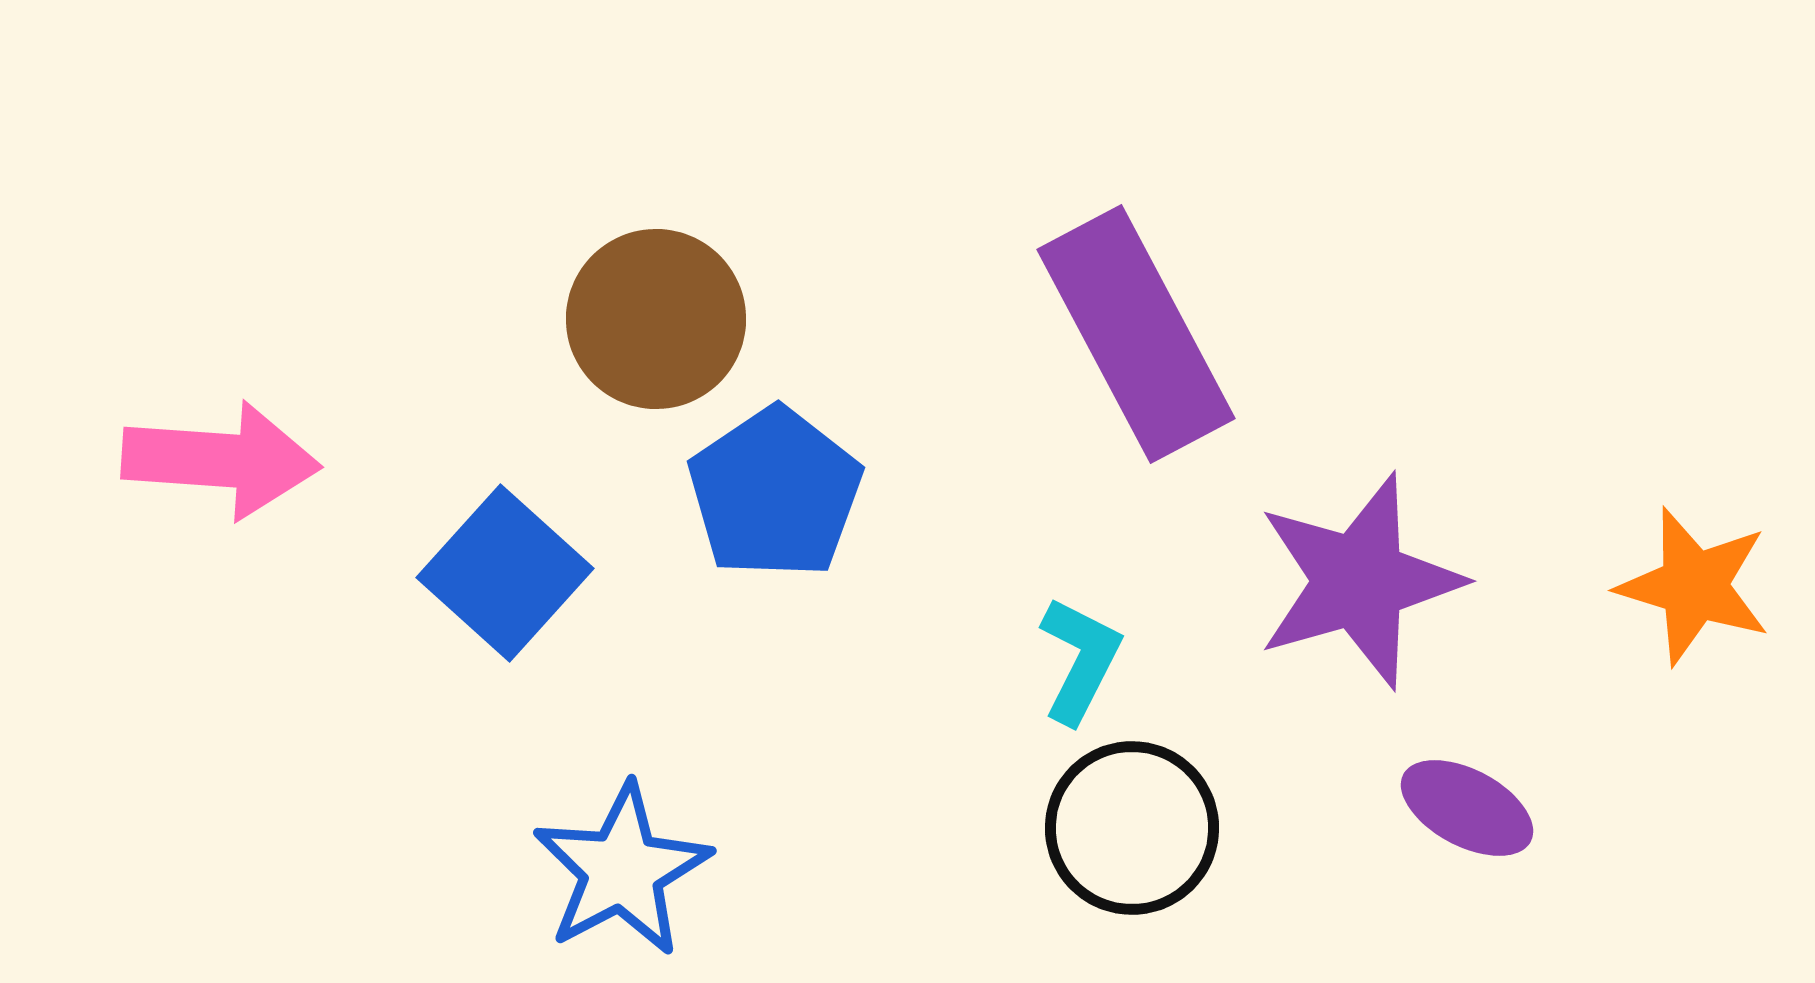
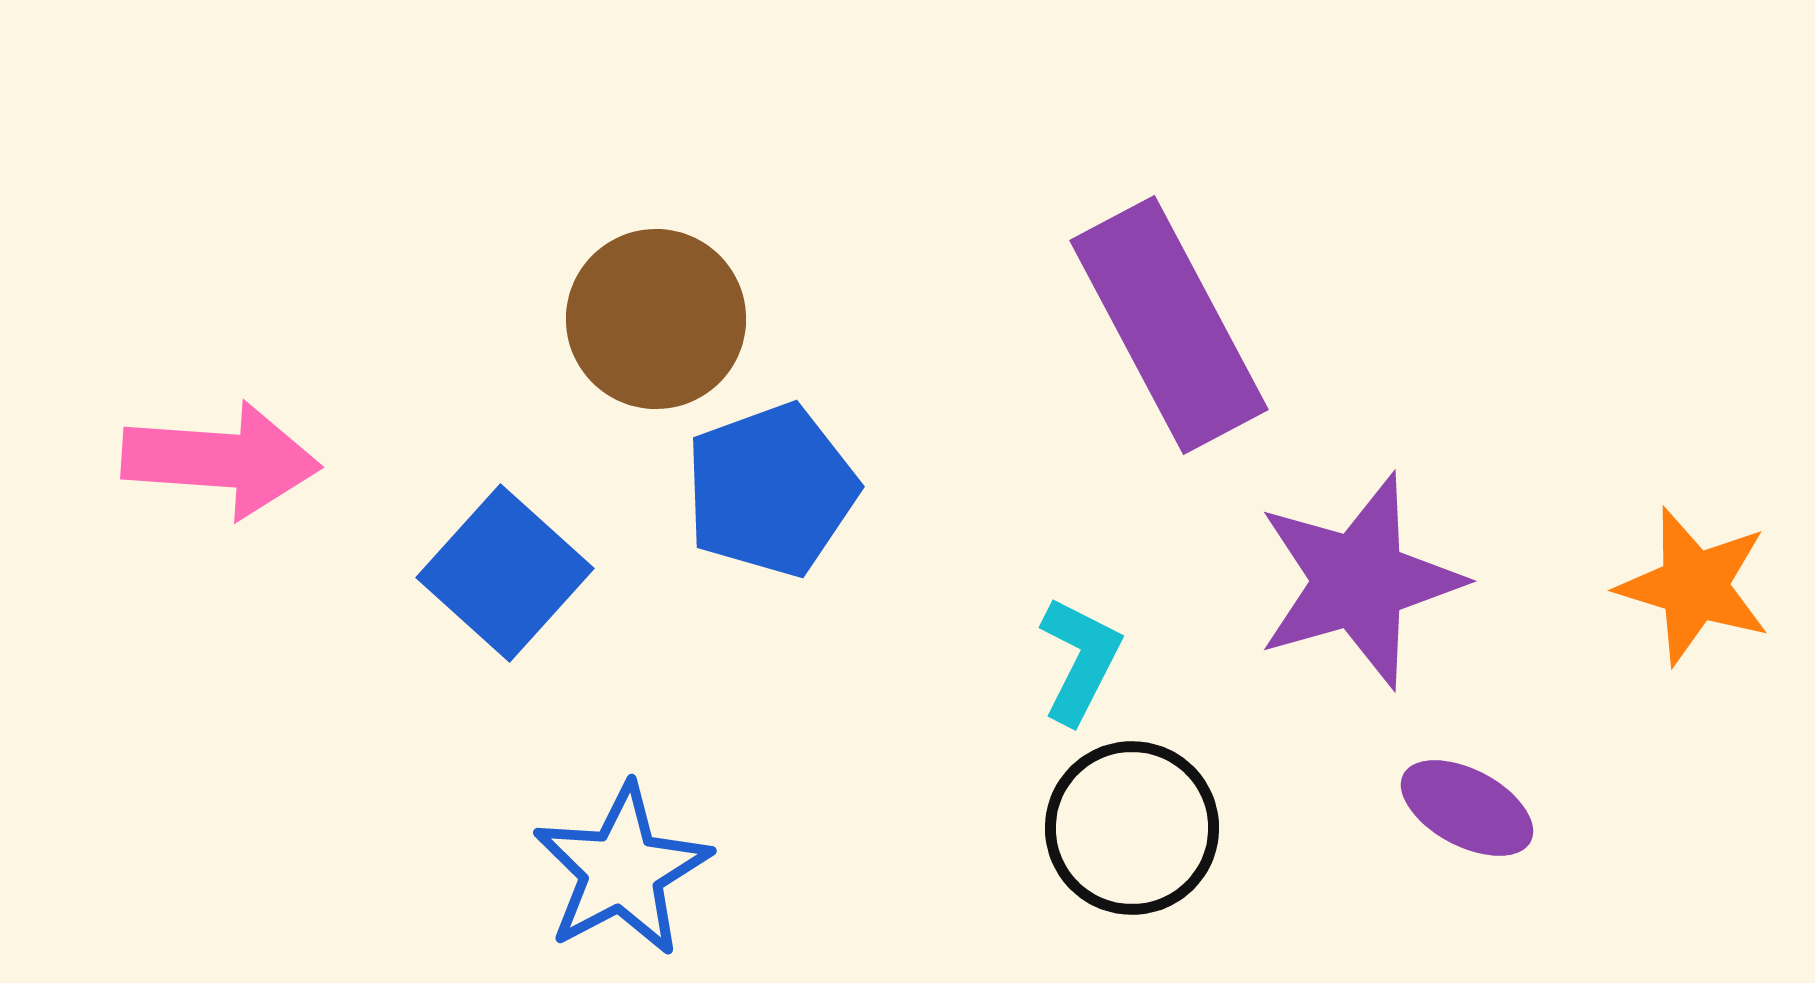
purple rectangle: moved 33 px right, 9 px up
blue pentagon: moved 4 px left, 3 px up; rotated 14 degrees clockwise
